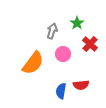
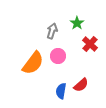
pink circle: moved 5 px left, 2 px down
red semicircle: rotated 35 degrees counterclockwise
